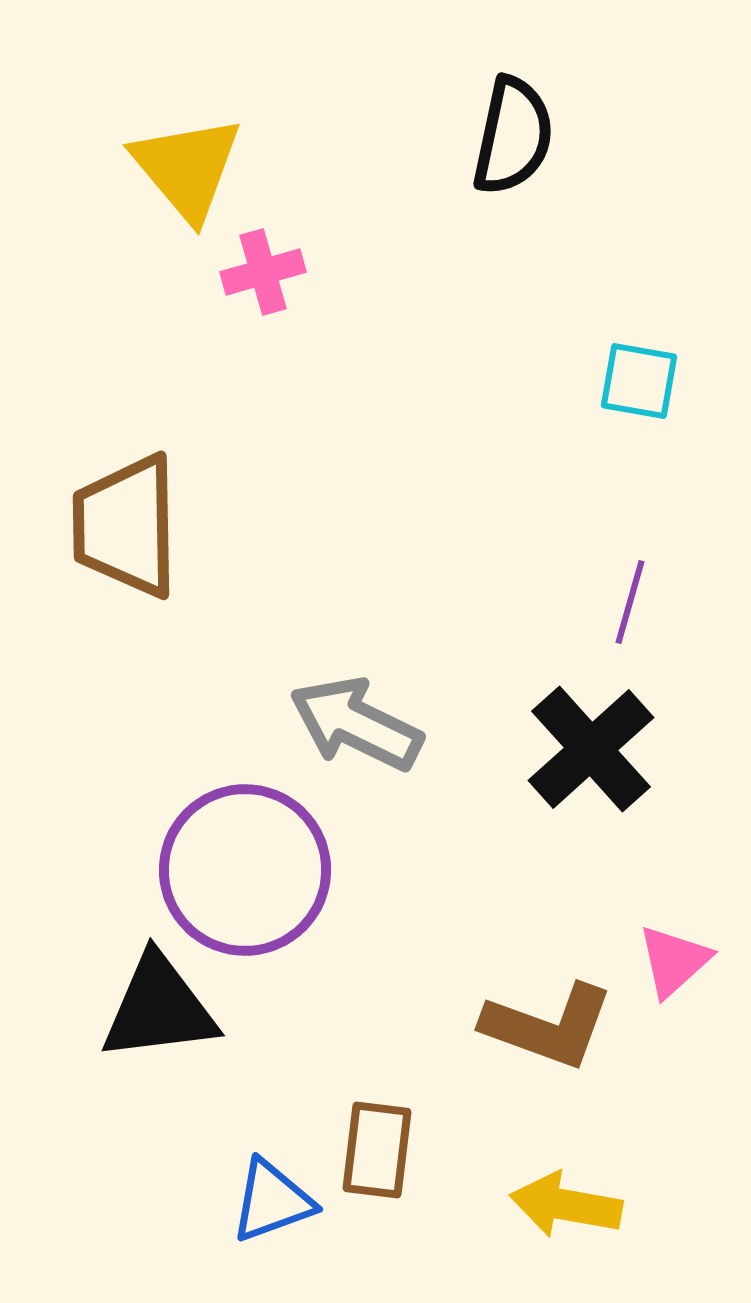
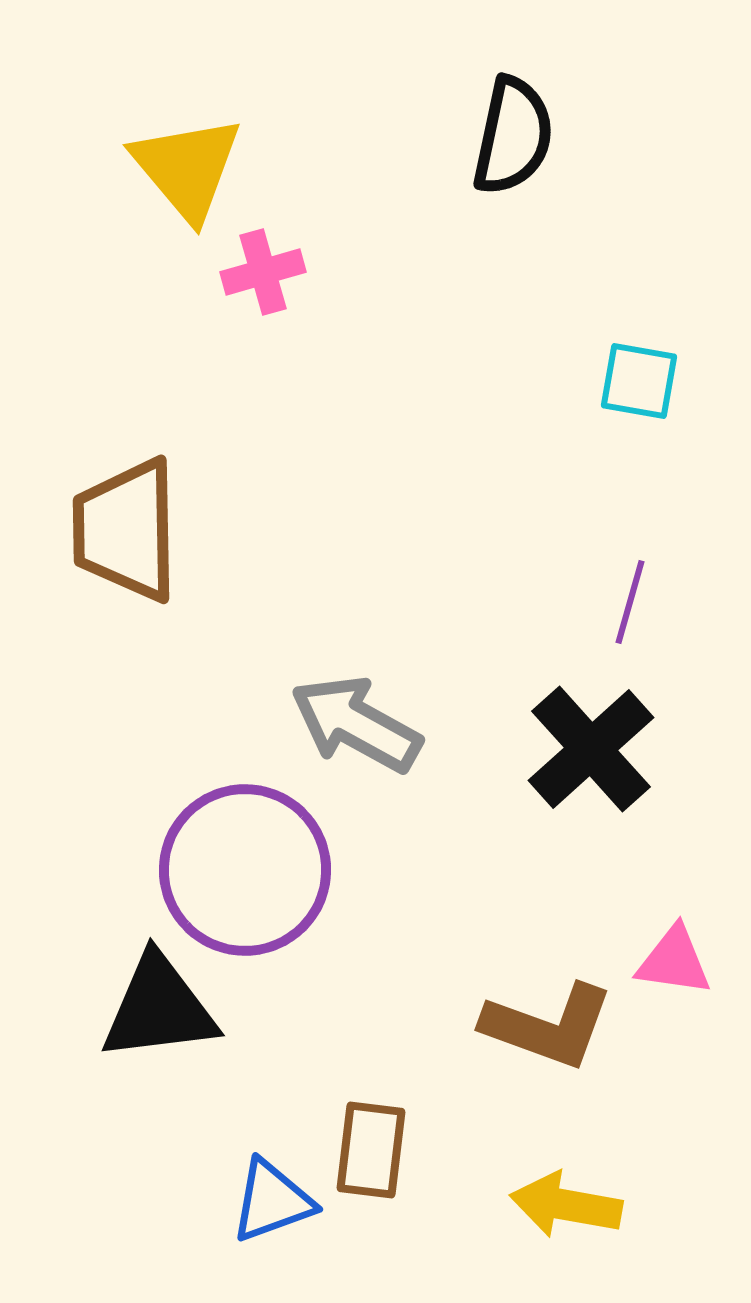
brown trapezoid: moved 4 px down
gray arrow: rotated 3 degrees clockwise
pink triangle: rotated 50 degrees clockwise
brown rectangle: moved 6 px left
